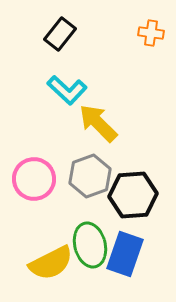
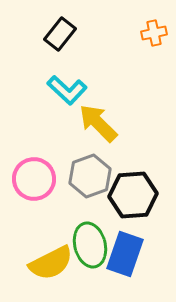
orange cross: moved 3 px right; rotated 20 degrees counterclockwise
